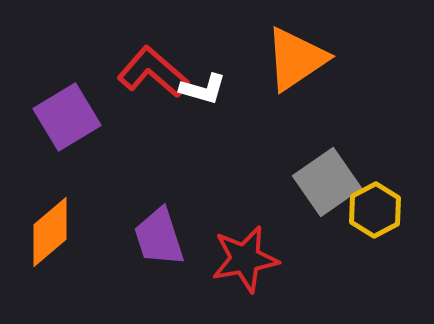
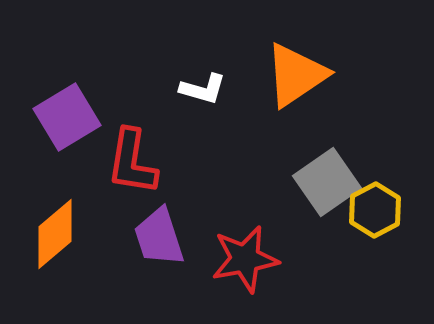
orange triangle: moved 16 px down
red L-shape: moved 21 px left, 90 px down; rotated 122 degrees counterclockwise
orange diamond: moved 5 px right, 2 px down
